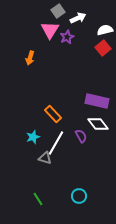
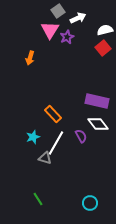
cyan circle: moved 11 px right, 7 px down
